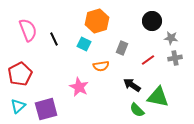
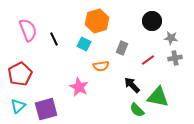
black arrow: rotated 12 degrees clockwise
